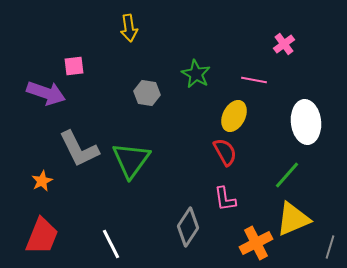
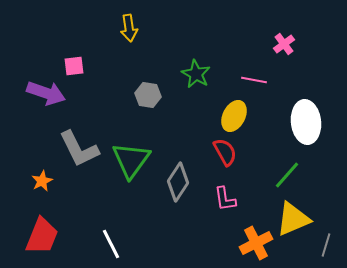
gray hexagon: moved 1 px right, 2 px down
gray diamond: moved 10 px left, 45 px up
gray line: moved 4 px left, 2 px up
